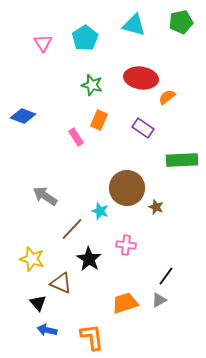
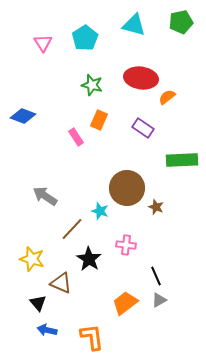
black line: moved 10 px left; rotated 60 degrees counterclockwise
orange trapezoid: rotated 20 degrees counterclockwise
